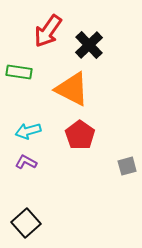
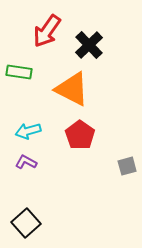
red arrow: moved 1 px left
